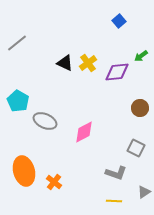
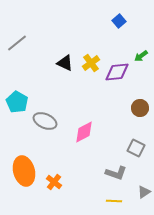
yellow cross: moved 3 px right
cyan pentagon: moved 1 px left, 1 px down
